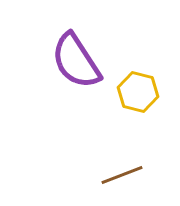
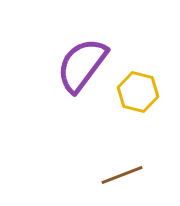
purple semicircle: moved 6 px right, 4 px down; rotated 70 degrees clockwise
